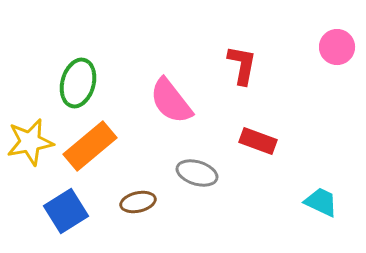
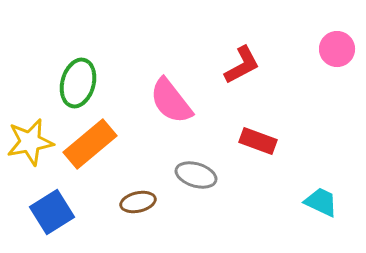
pink circle: moved 2 px down
red L-shape: rotated 51 degrees clockwise
orange rectangle: moved 2 px up
gray ellipse: moved 1 px left, 2 px down
blue square: moved 14 px left, 1 px down
